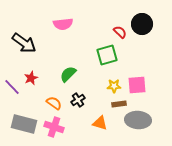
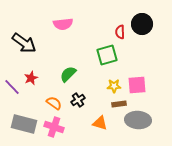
red semicircle: rotated 136 degrees counterclockwise
